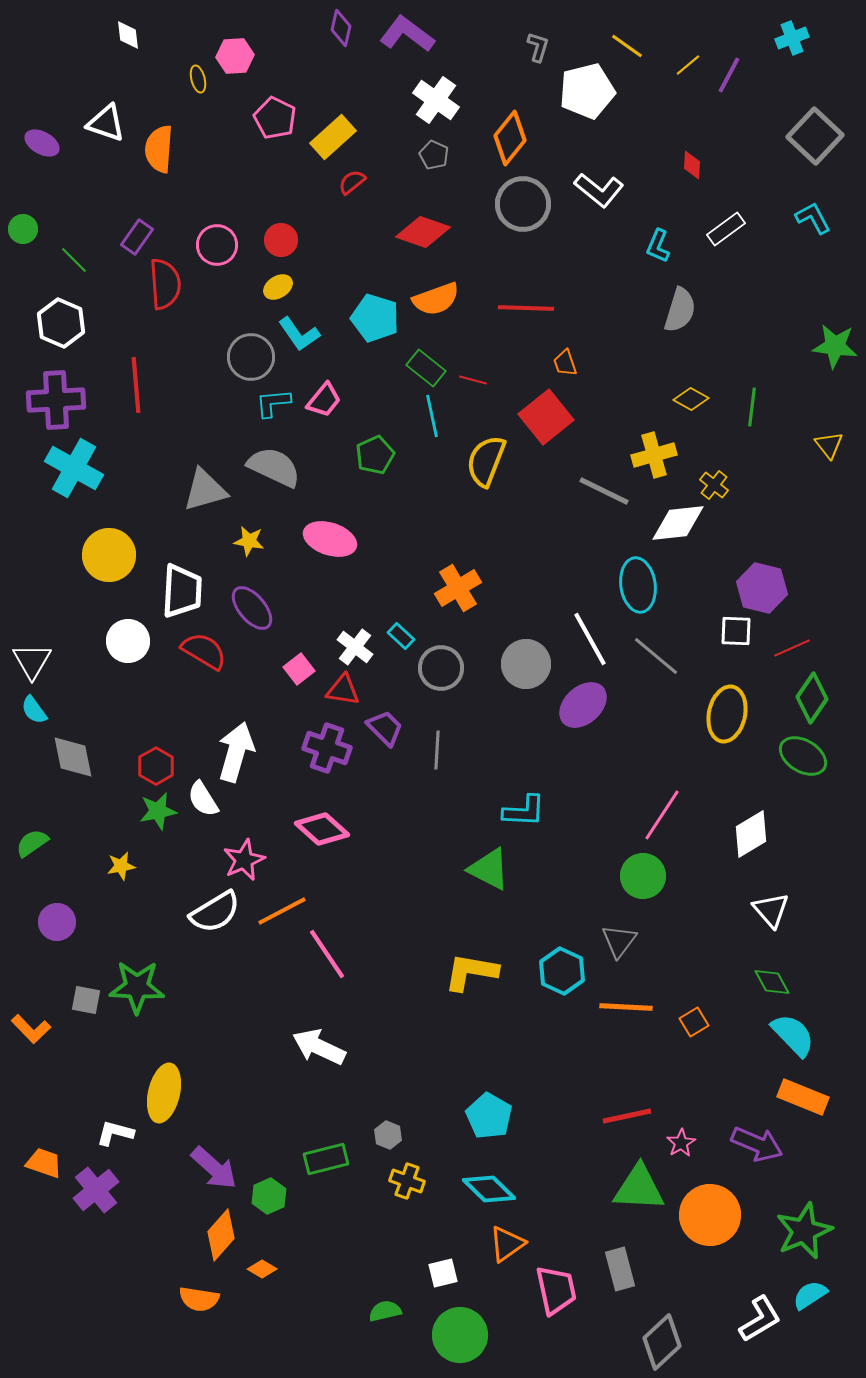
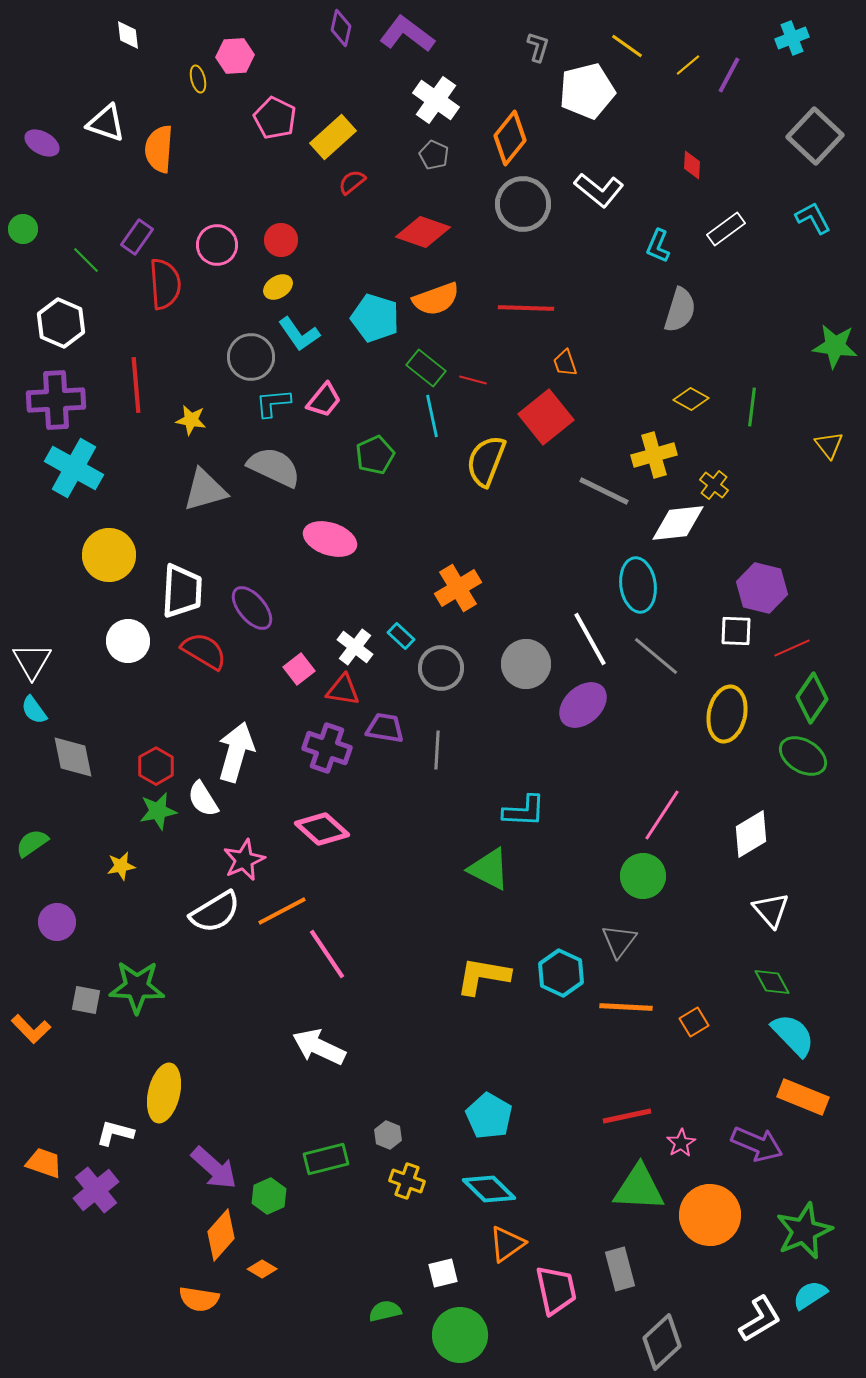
green line at (74, 260): moved 12 px right
yellow star at (249, 541): moved 58 px left, 121 px up
purple trapezoid at (385, 728): rotated 36 degrees counterclockwise
cyan hexagon at (562, 971): moved 1 px left, 2 px down
yellow L-shape at (471, 972): moved 12 px right, 4 px down
